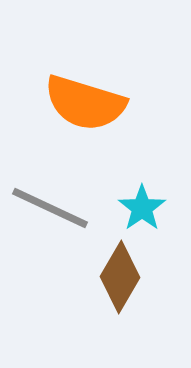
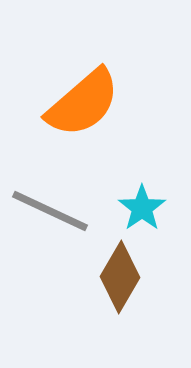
orange semicircle: moved 2 px left; rotated 58 degrees counterclockwise
gray line: moved 3 px down
